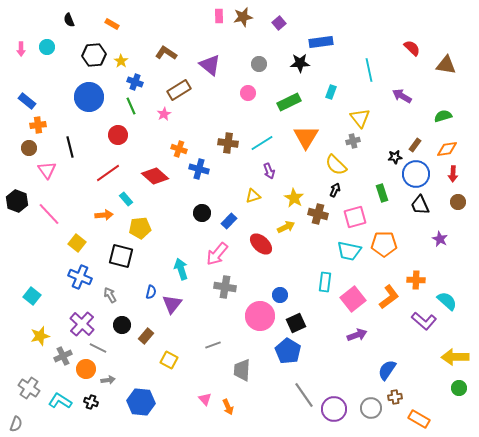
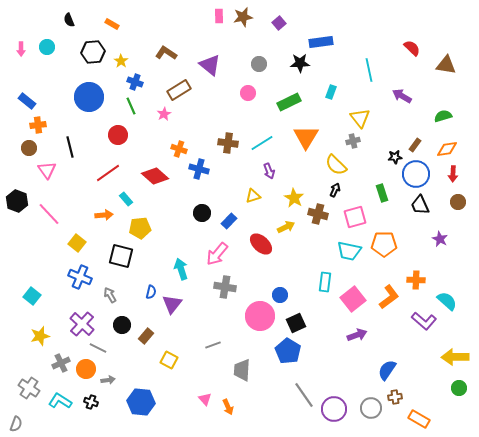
black hexagon at (94, 55): moved 1 px left, 3 px up
gray cross at (63, 356): moved 2 px left, 7 px down
